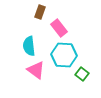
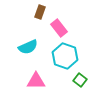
cyan semicircle: moved 1 px left, 1 px down; rotated 108 degrees counterclockwise
cyan hexagon: moved 1 px right, 1 px down; rotated 15 degrees clockwise
pink triangle: moved 11 px down; rotated 36 degrees counterclockwise
green square: moved 2 px left, 6 px down
